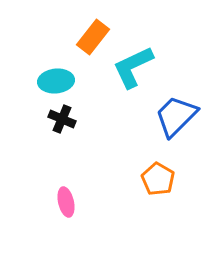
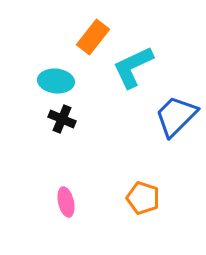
cyan ellipse: rotated 12 degrees clockwise
orange pentagon: moved 15 px left, 19 px down; rotated 12 degrees counterclockwise
